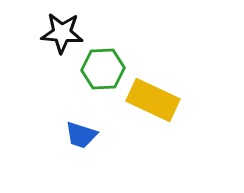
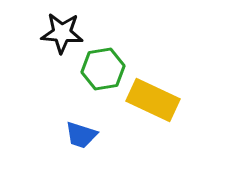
green hexagon: rotated 6 degrees counterclockwise
